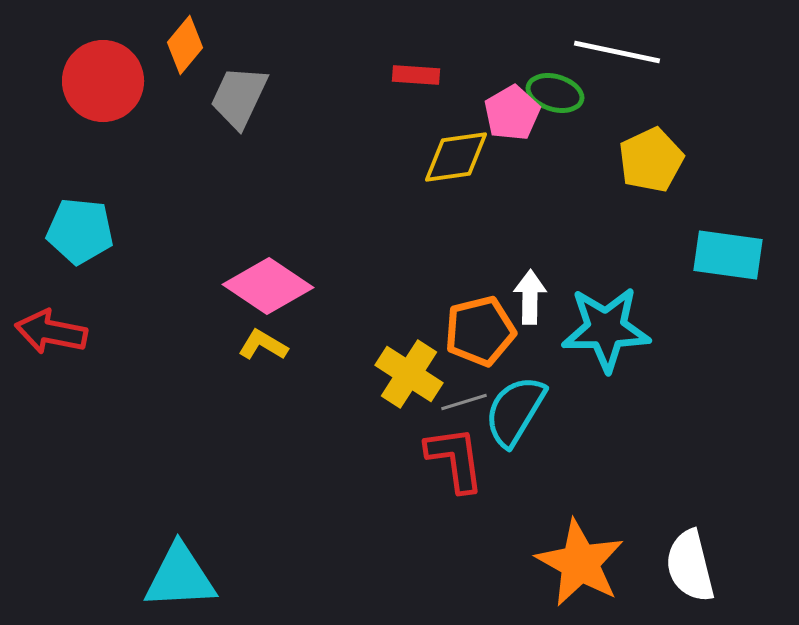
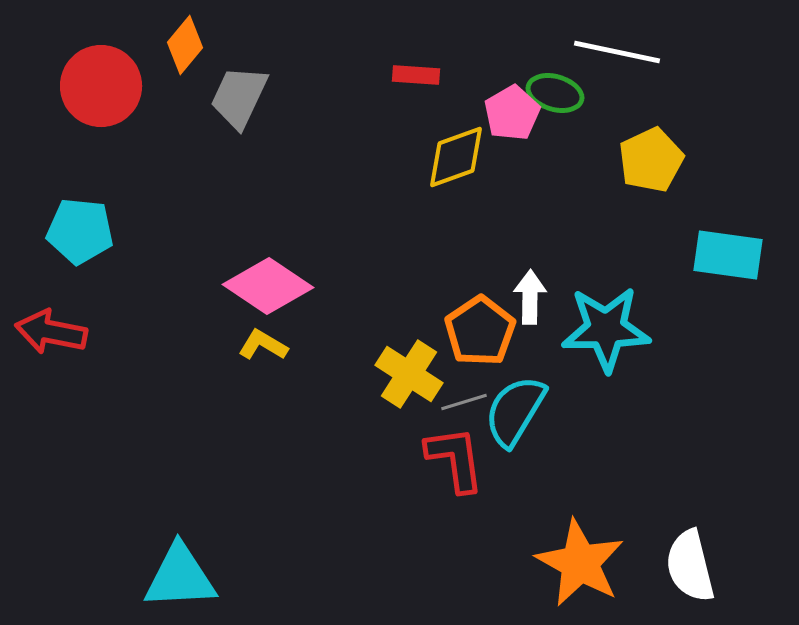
red circle: moved 2 px left, 5 px down
yellow diamond: rotated 12 degrees counterclockwise
orange pentagon: rotated 20 degrees counterclockwise
